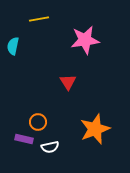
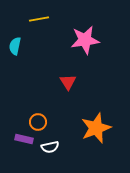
cyan semicircle: moved 2 px right
orange star: moved 1 px right, 1 px up
